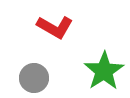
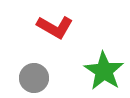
green star: rotated 6 degrees counterclockwise
